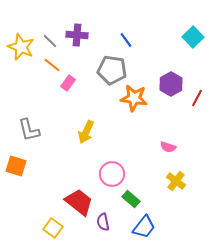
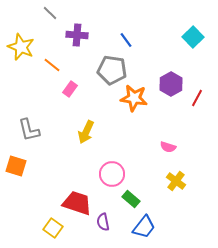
gray line: moved 28 px up
pink rectangle: moved 2 px right, 6 px down
red trapezoid: moved 2 px left, 1 px down; rotated 20 degrees counterclockwise
